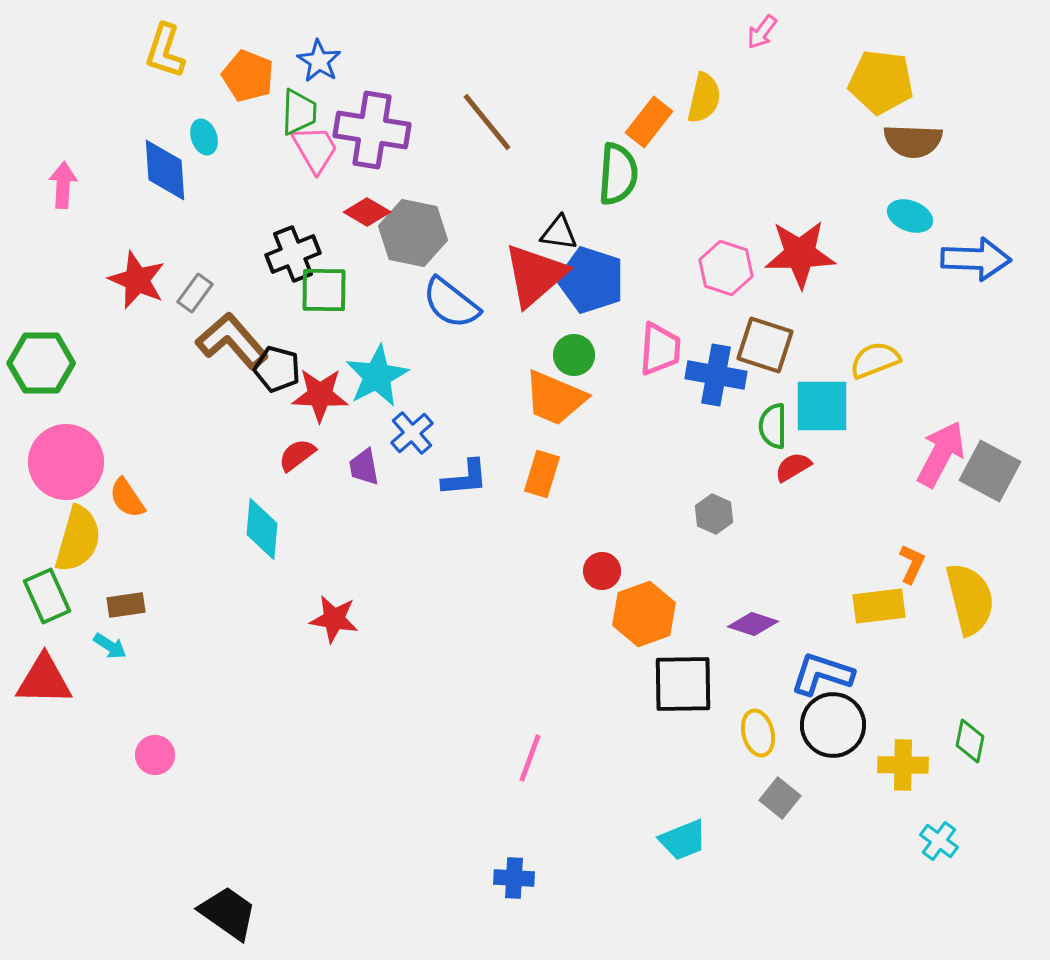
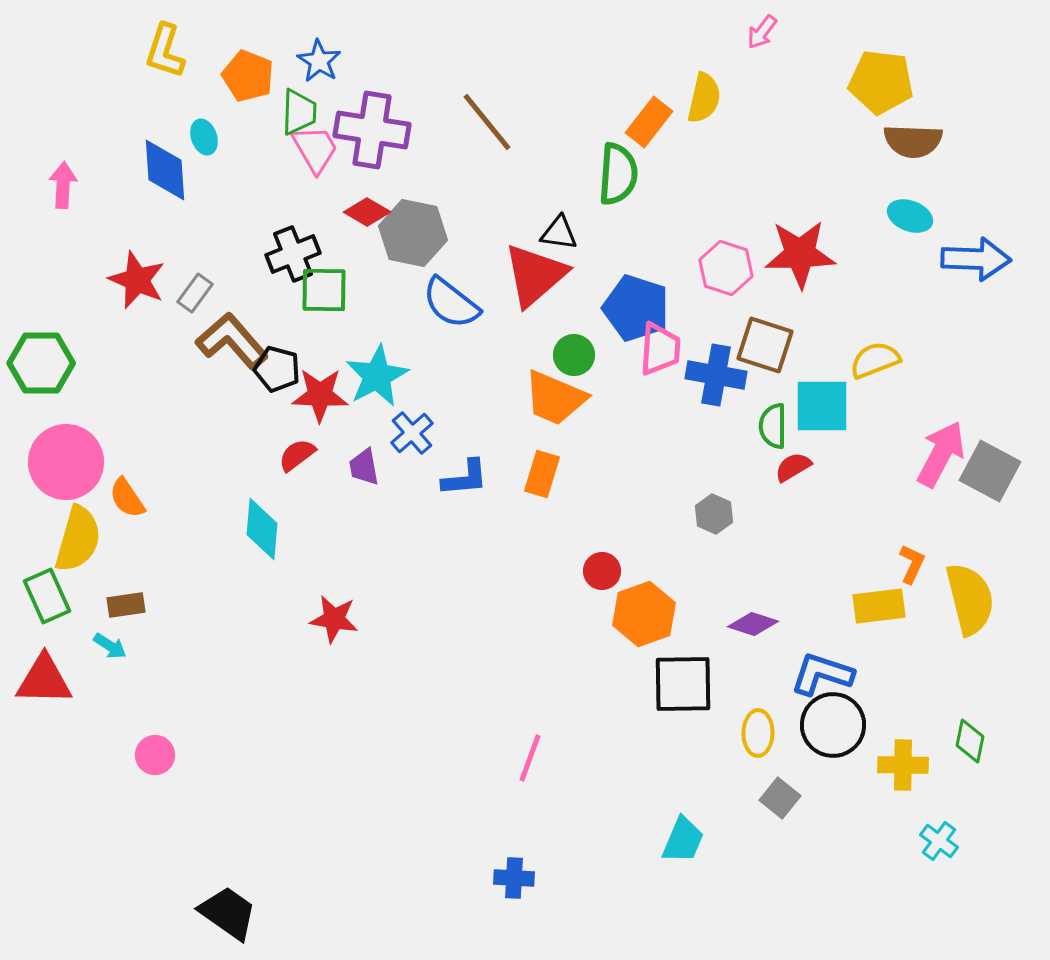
blue pentagon at (591, 280): moved 45 px right, 28 px down
yellow ellipse at (758, 733): rotated 15 degrees clockwise
cyan trapezoid at (683, 840): rotated 45 degrees counterclockwise
